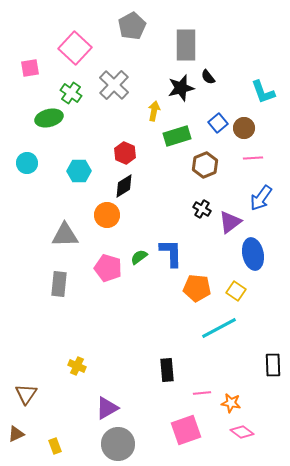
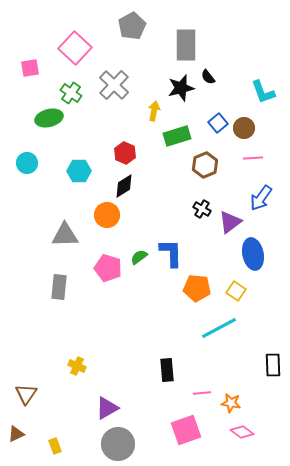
gray rectangle at (59, 284): moved 3 px down
